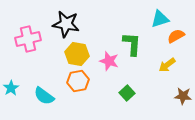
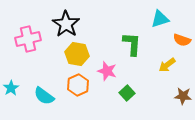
black star: rotated 24 degrees clockwise
orange semicircle: moved 6 px right, 4 px down; rotated 132 degrees counterclockwise
pink star: moved 2 px left, 10 px down
orange hexagon: moved 4 px down; rotated 15 degrees counterclockwise
